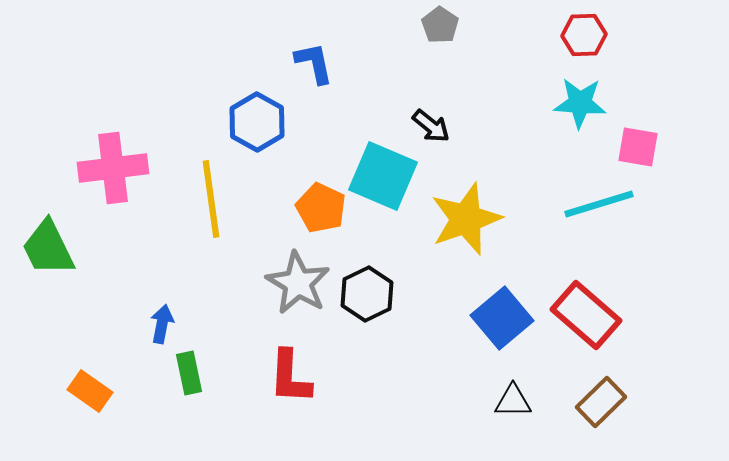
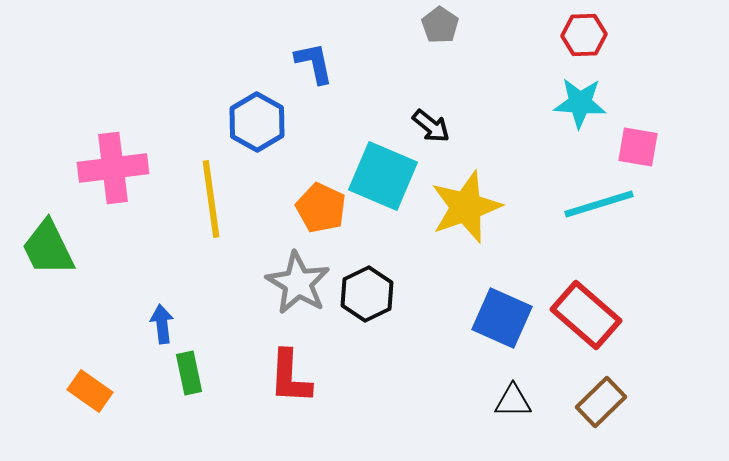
yellow star: moved 12 px up
blue square: rotated 26 degrees counterclockwise
blue arrow: rotated 18 degrees counterclockwise
